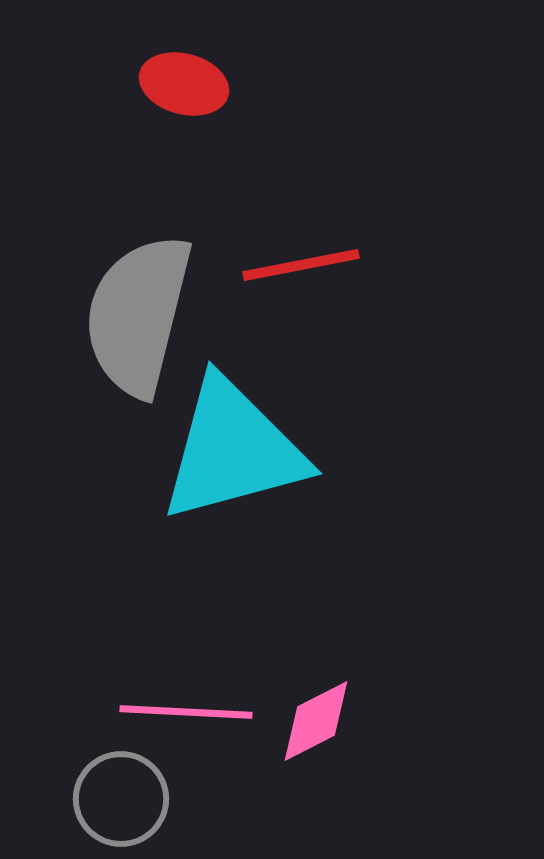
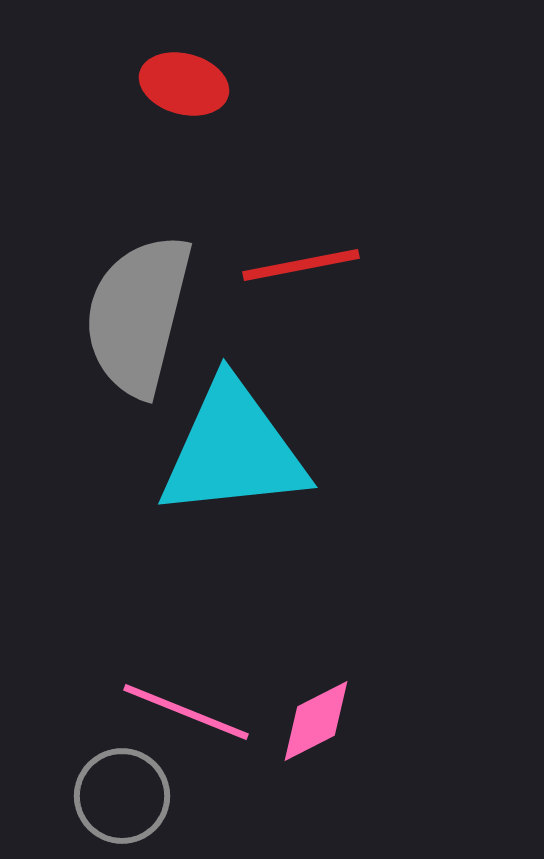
cyan triangle: rotated 9 degrees clockwise
pink line: rotated 19 degrees clockwise
gray circle: moved 1 px right, 3 px up
